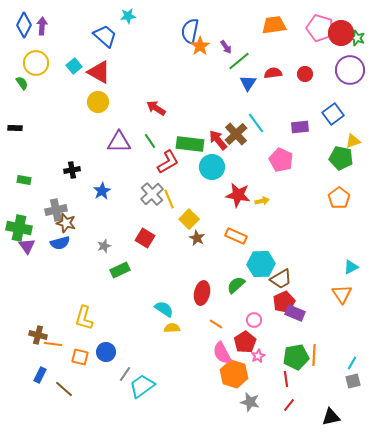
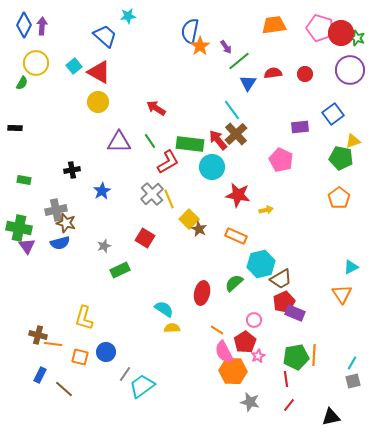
green semicircle at (22, 83): rotated 64 degrees clockwise
cyan line at (256, 123): moved 24 px left, 13 px up
yellow arrow at (262, 201): moved 4 px right, 9 px down
brown star at (197, 238): moved 2 px right, 9 px up
cyan hexagon at (261, 264): rotated 12 degrees counterclockwise
green semicircle at (236, 285): moved 2 px left, 2 px up
orange line at (216, 324): moved 1 px right, 6 px down
pink semicircle at (222, 353): moved 2 px right, 1 px up
orange hexagon at (234, 374): moved 1 px left, 3 px up; rotated 16 degrees counterclockwise
